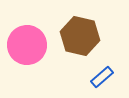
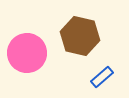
pink circle: moved 8 px down
